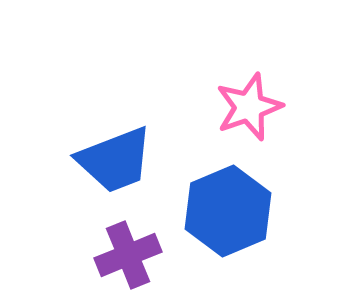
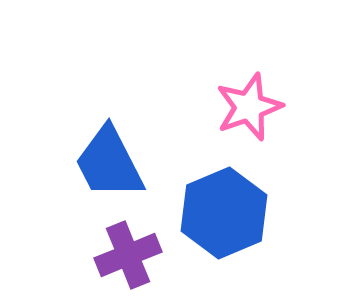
blue trapezoid: moved 6 px left, 3 px down; rotated 84 degrees clockwise
blue hexagon: moved 4 px left, 2 px down
